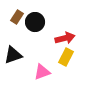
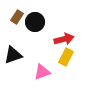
red arrow: moved 1 px left, 1 px down
